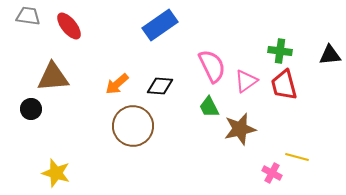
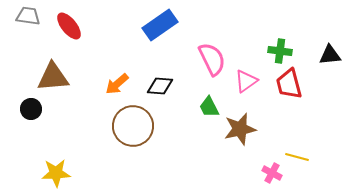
pink semicircle: moved 7 px up
red trapezoid: moved 5 px right, 1 px up
yellow star: rotated 20 degrees counterclockwise
